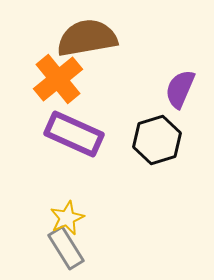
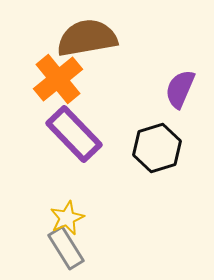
purple rectangle: rotated 22 degrees clockwise
black hexagon: moved 8 px down
